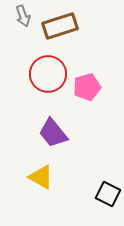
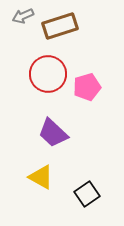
gray arrow: rotated 85 degrees clockwise
purple trapezoid: rotated 8 degrees counterclockwise
black square: moved 21 px left; rotated 30 degrees clockwise
